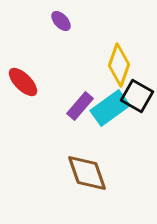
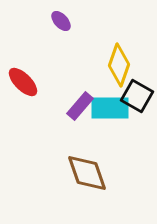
cyan rectangle: rotated 36 degrees clockwise
